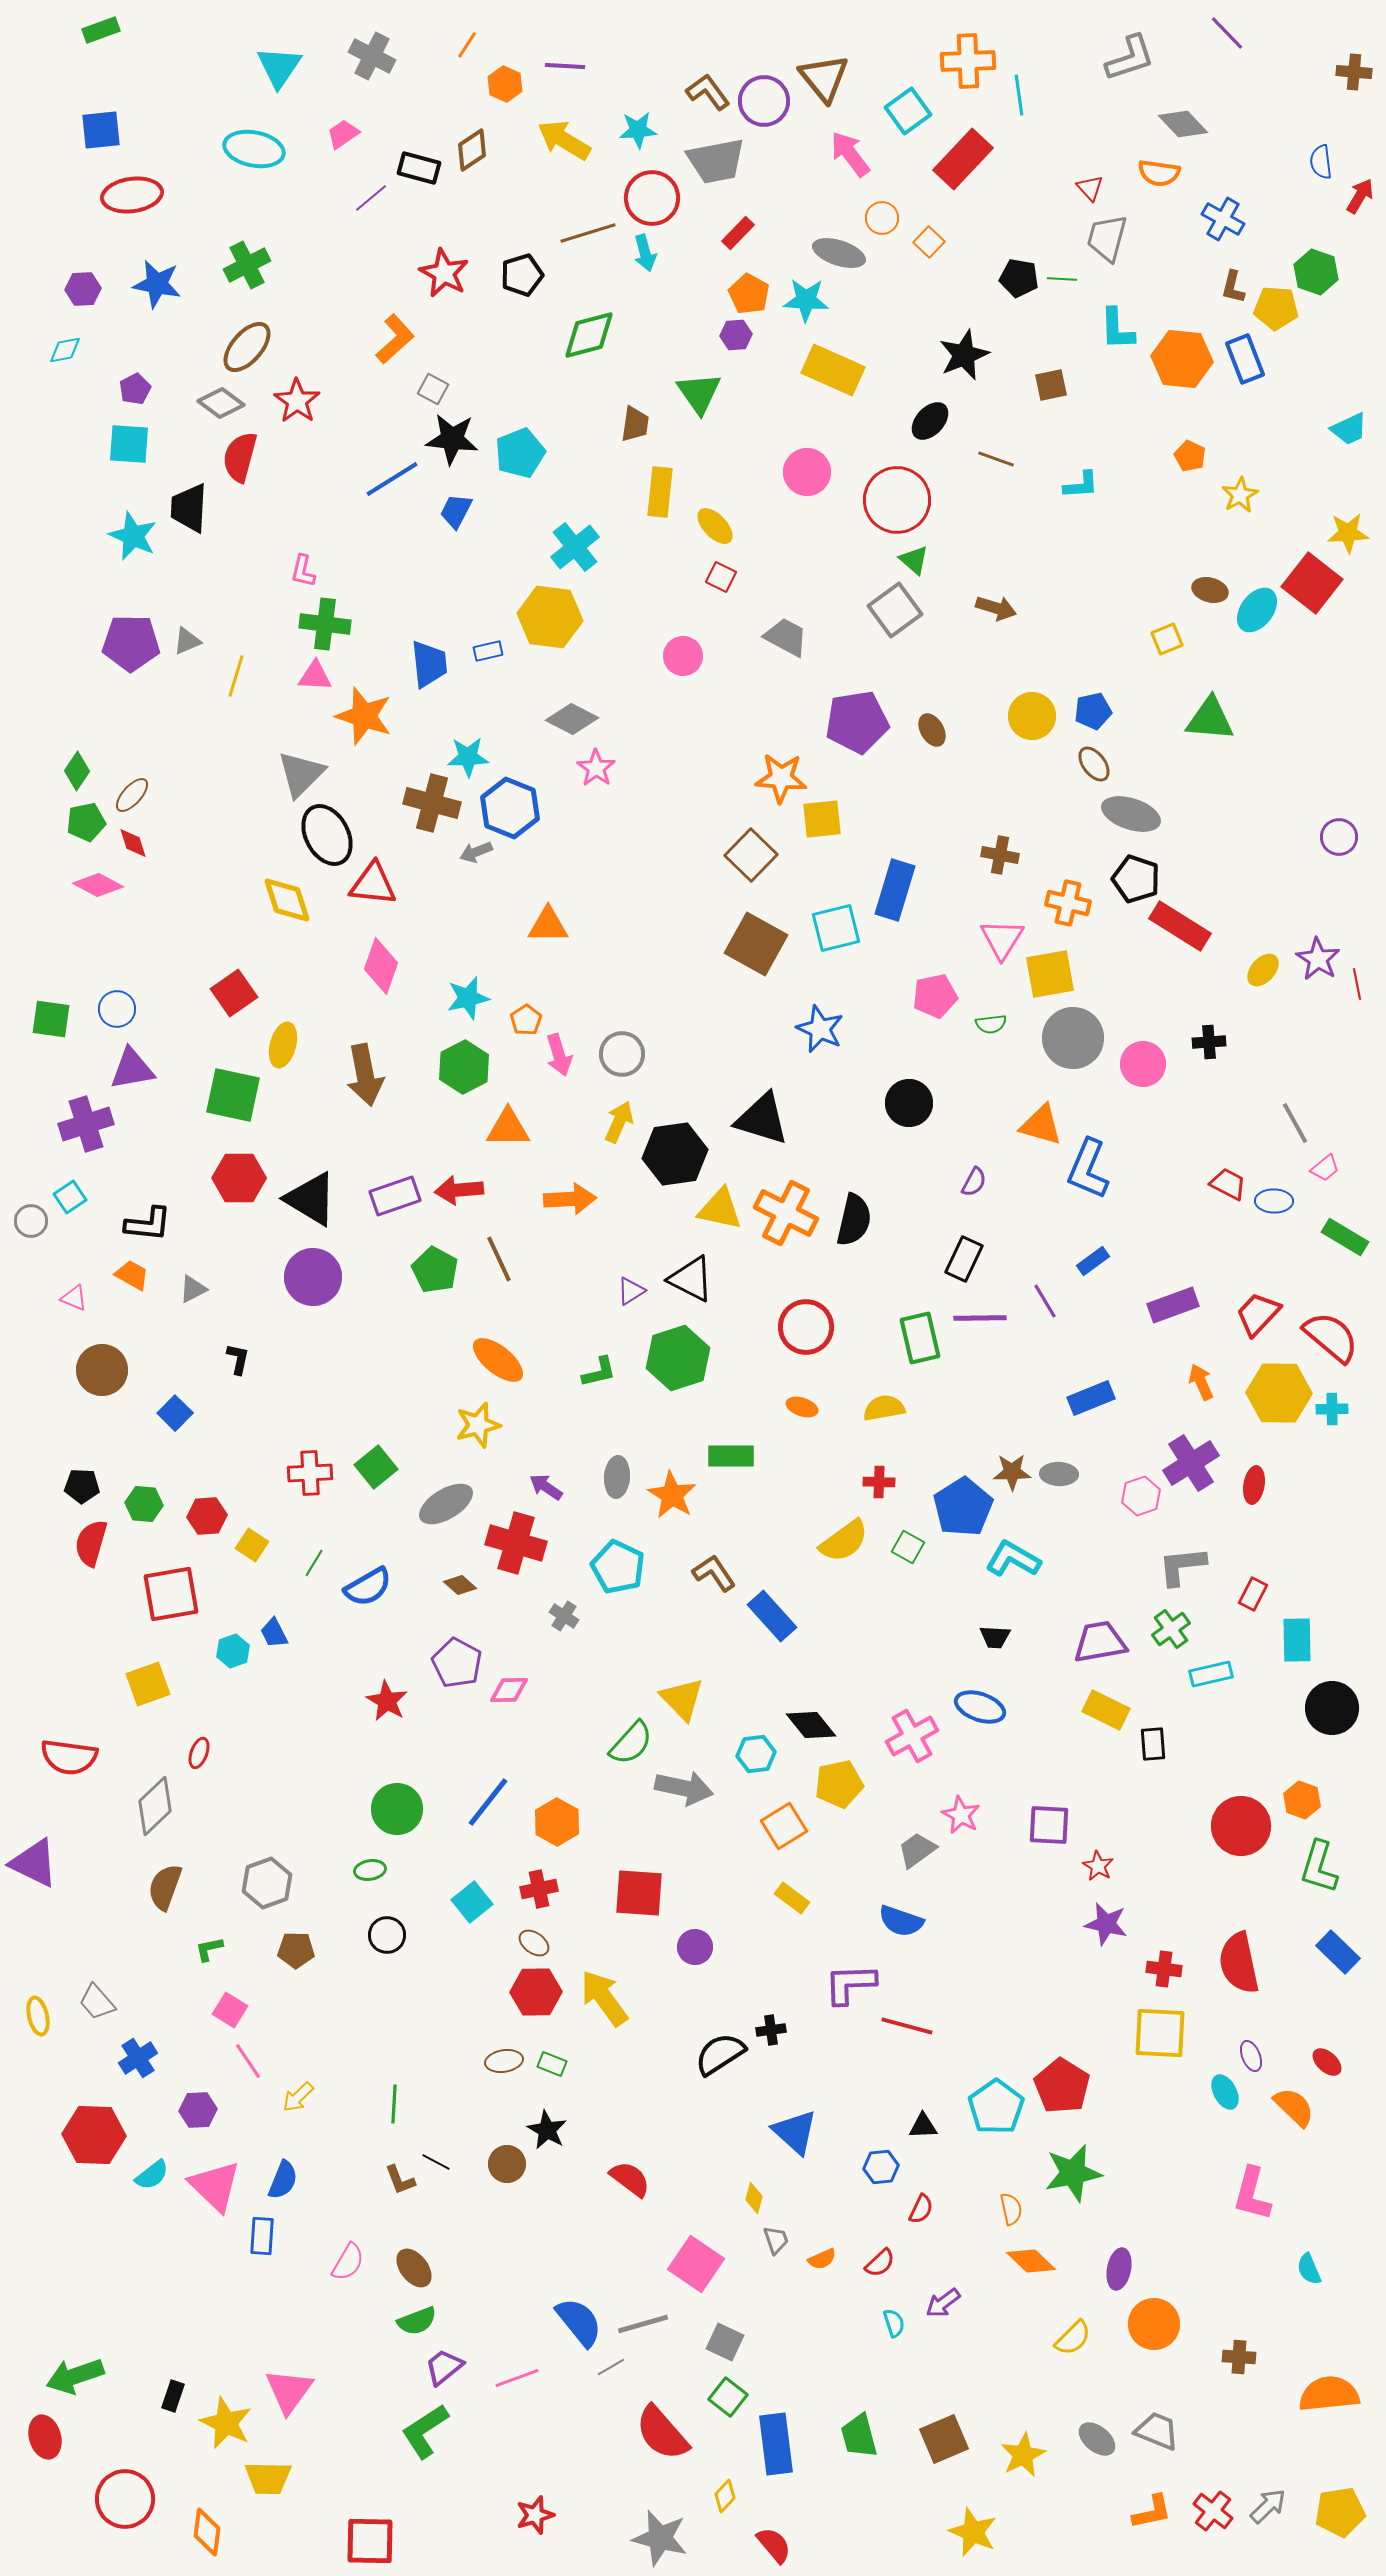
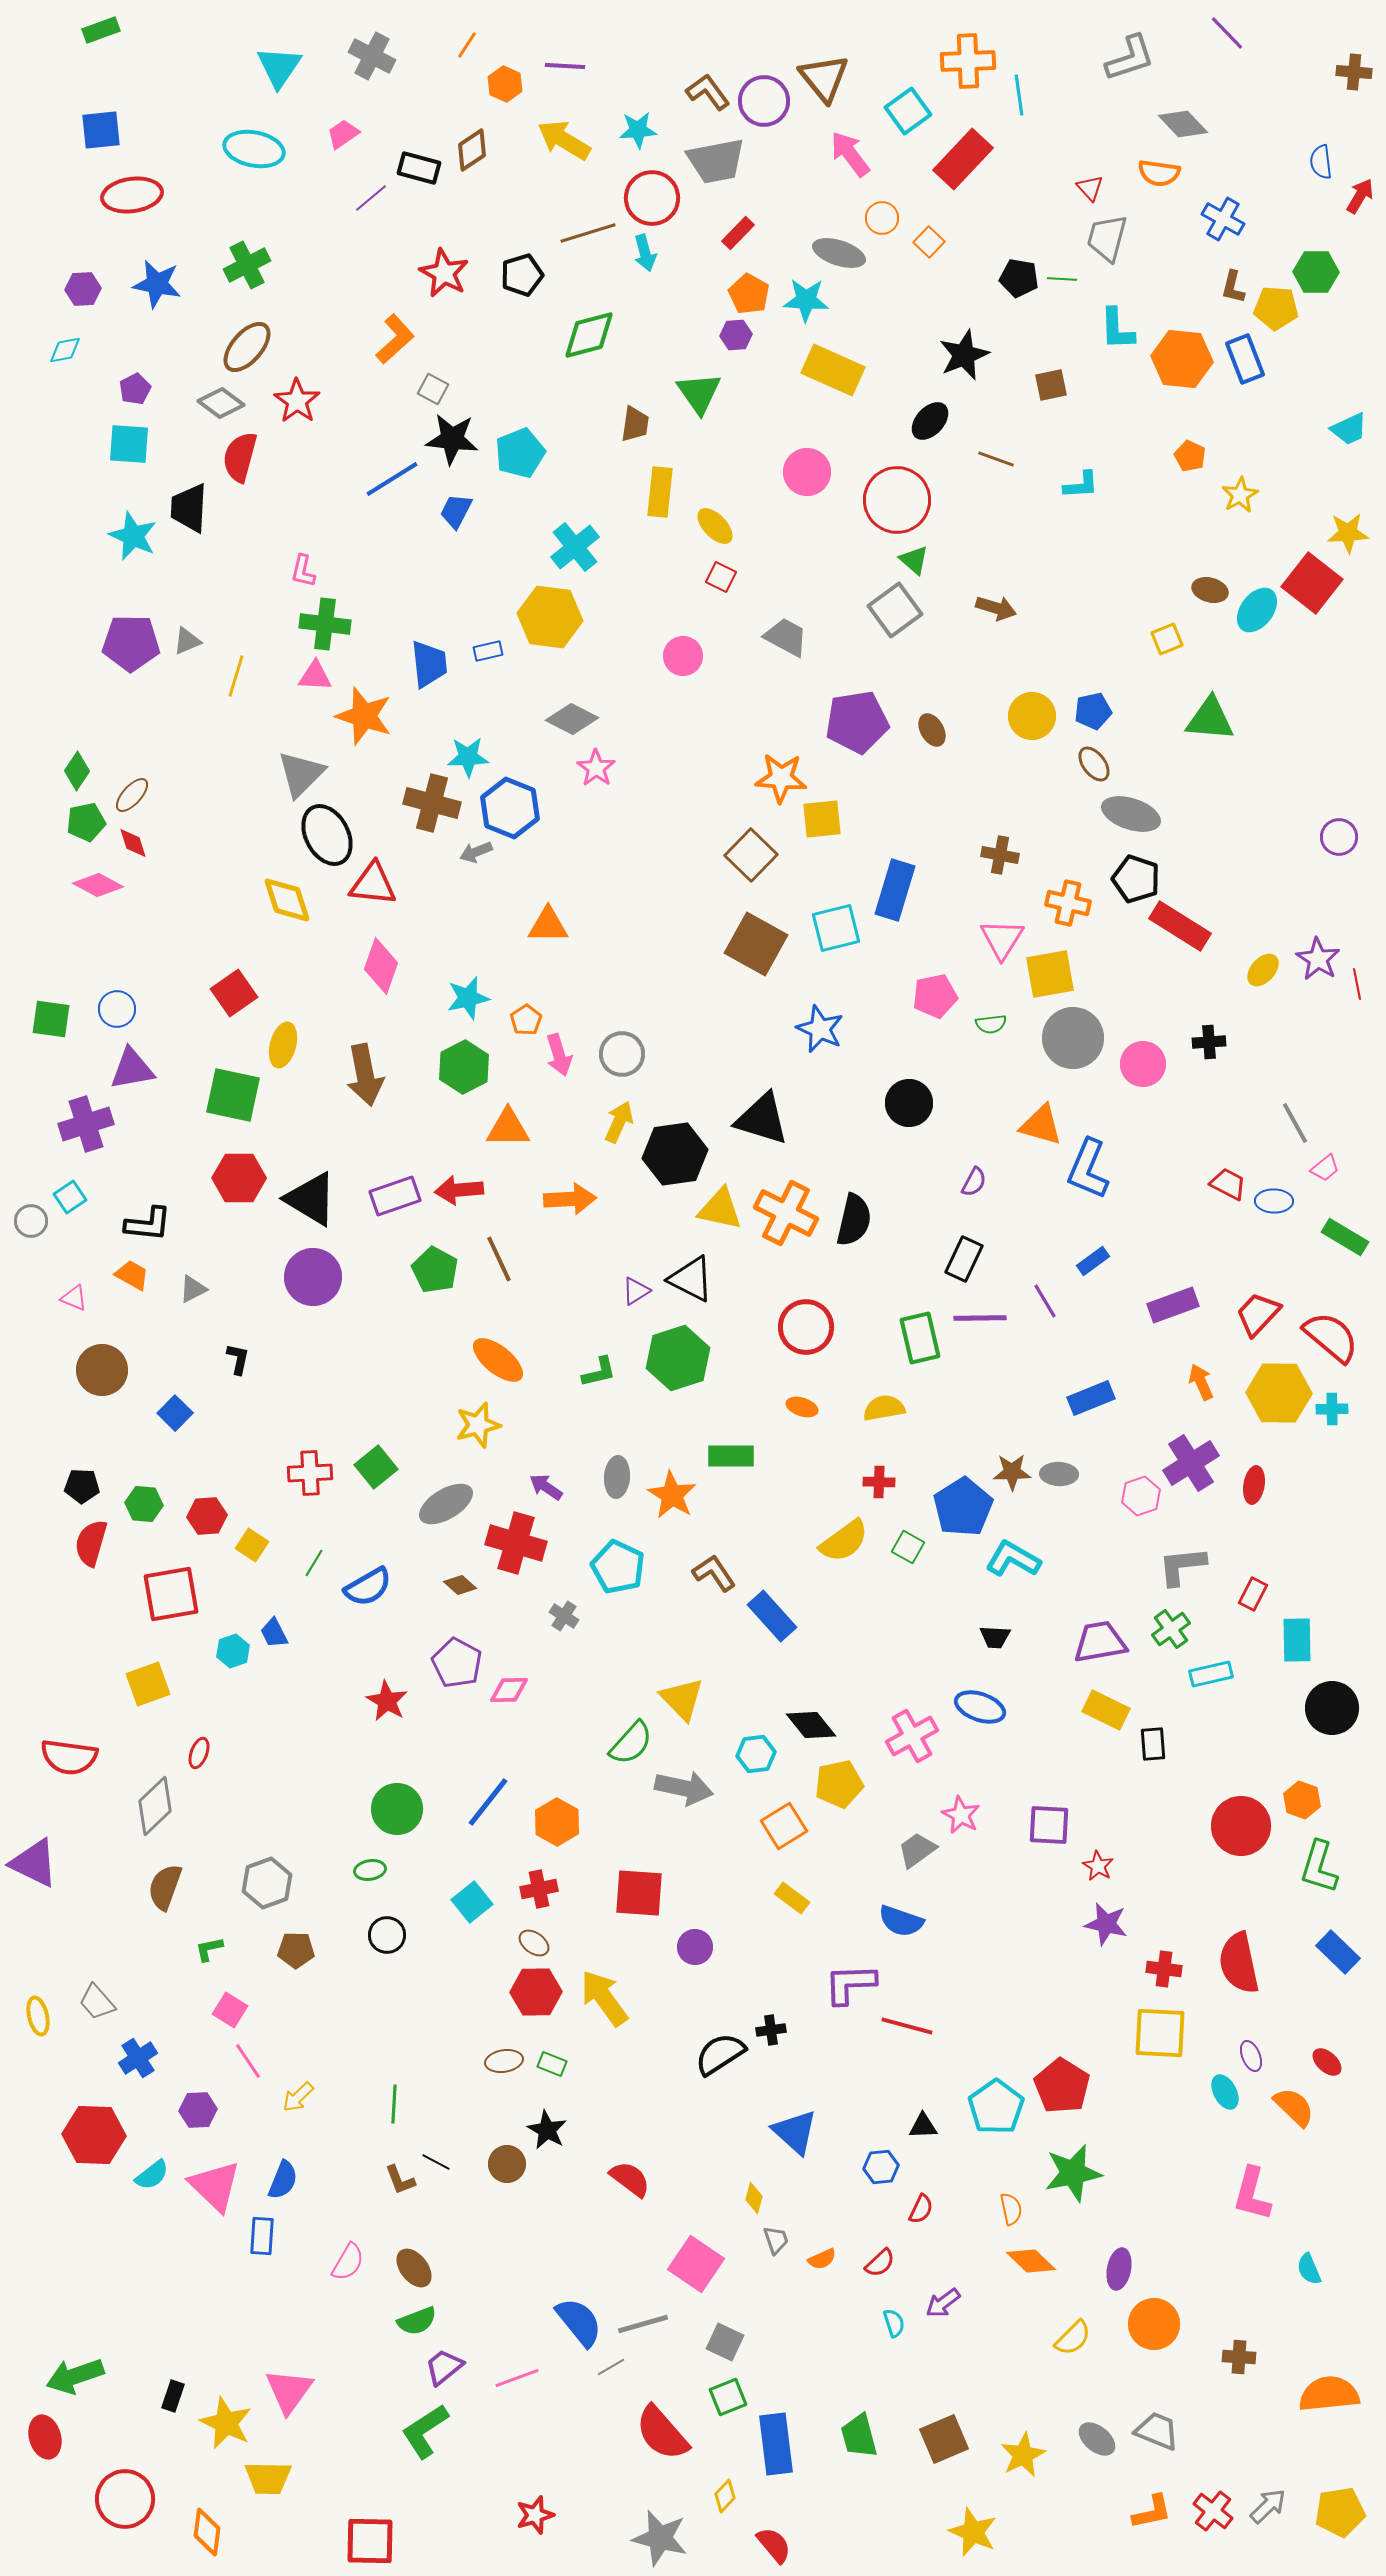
green hexagon at (1316, 272): rotated 18 degrees counterclockwise
purple triangle at (631, 1291): moved 5 px right
green square at (728, 2397): rotated 30 degrees clockwise
